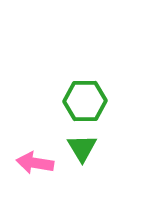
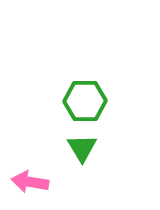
pink arrow: moved 5 px left, 19 px down
